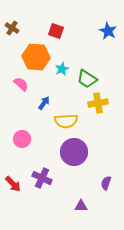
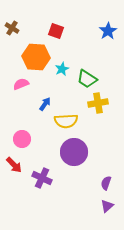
blue star: rotated 12 degrees clockwise
pink semicircle: rotated 63 degrees counterclockwise
blue arrow: moved 1 px right, 1 px down
red arrow: moved 1 px right, 19 px up
purple triangle: moved 26 px right; rotated 40 degrees counterclockwise
